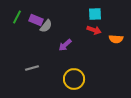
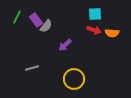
purple rectangle: rotated 32 degrees clockwise
orange semicircle: moved 4 px left, 6 px up
